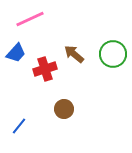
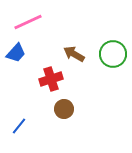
pink line: moved 2 px left, 3 px down
brown arrow: rotated 10 degrees counterclockwise
red cross: moved 6 px right, 10 px down
